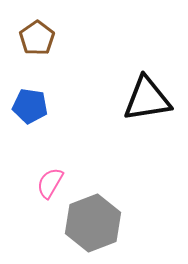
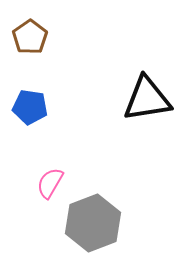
brown pentagon: moved 7 px left, 1 px up
blue pentagon: moved 1 px down
